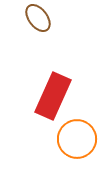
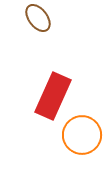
orange circle: moved 5 px right, 4 px up
